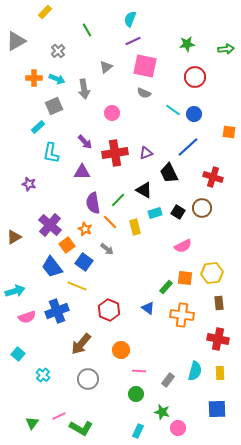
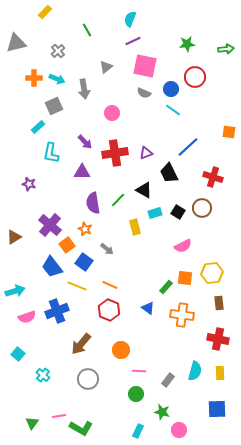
gray triangle at (16, 41): moved 2 px down; rotated 15 degrees clockwise
blue circle at (194, 114): moved 23 px left, 25 px up
orange line at (110, 222): moved 63 px down; rotated 21 degrees counterclockwise
pink line at (59, 416): rotated 16 degrees clockwise
pink circle at (178, 428): moved 1 px right, 2 px down
